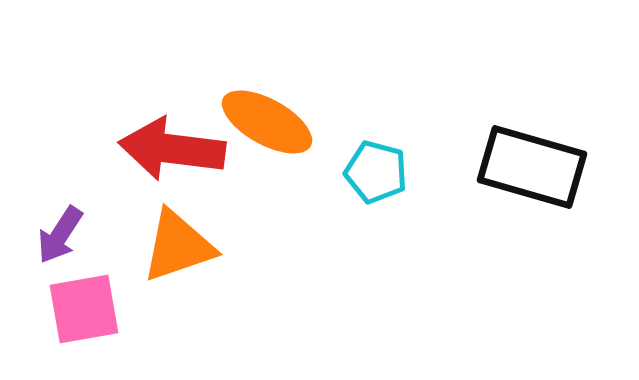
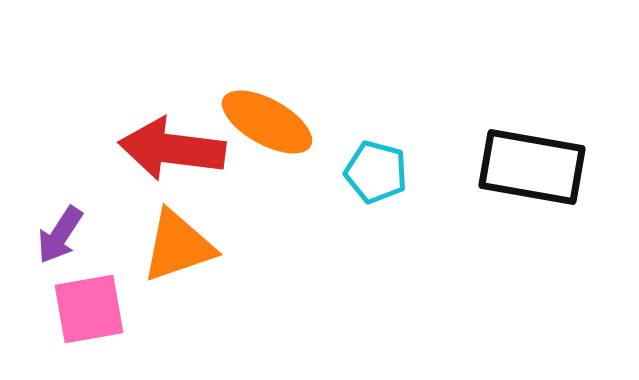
black rectangle: rotated 6 degrees counterclockwise
pink square: moved 5 px right
